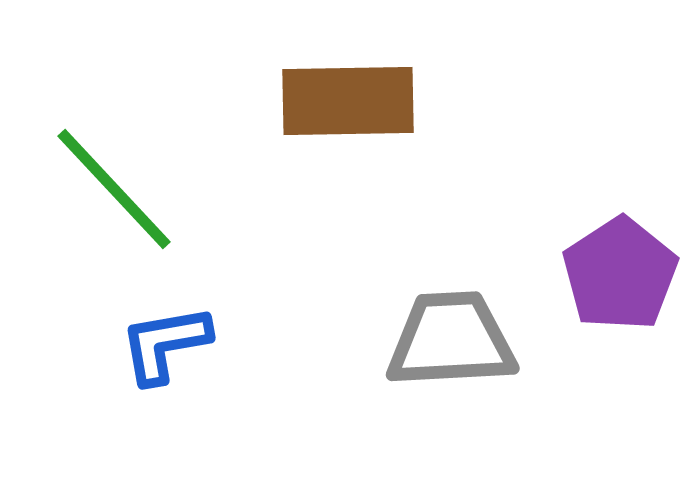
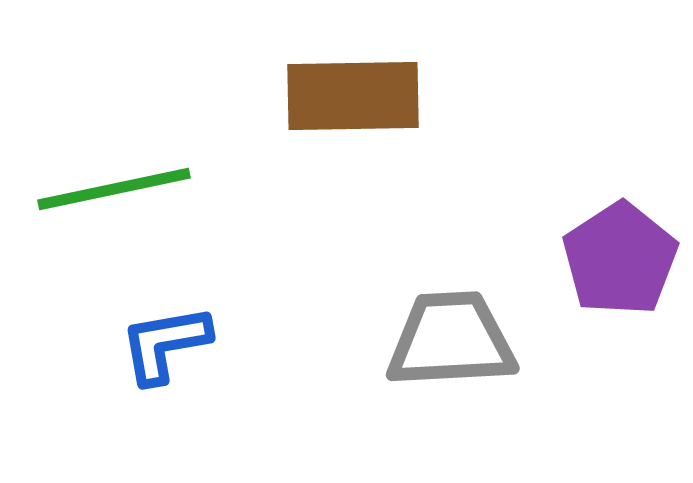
brown rectangle: moved 5 px right, 5 px up
green line: rotated 59 degrees counterclockwise
purple pentagon: moved 15 px up
